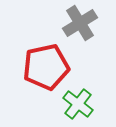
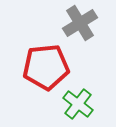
red pentagon: rotated 6 degrees clockwise
